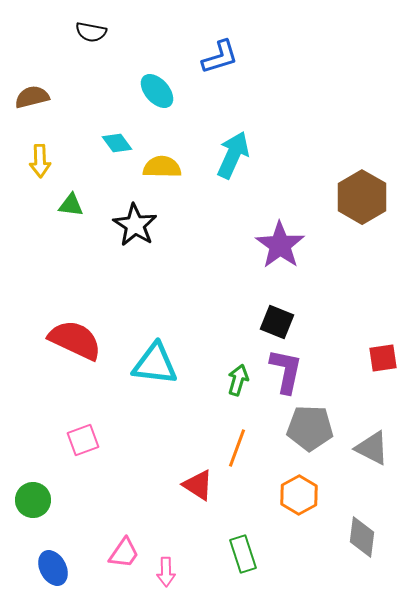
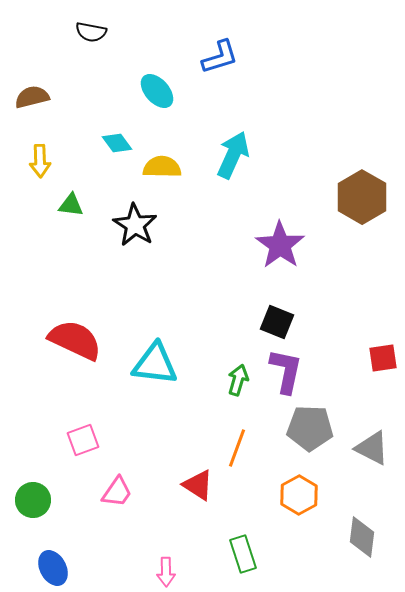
pink trapezoid: moved 7 px left, 61 px up
